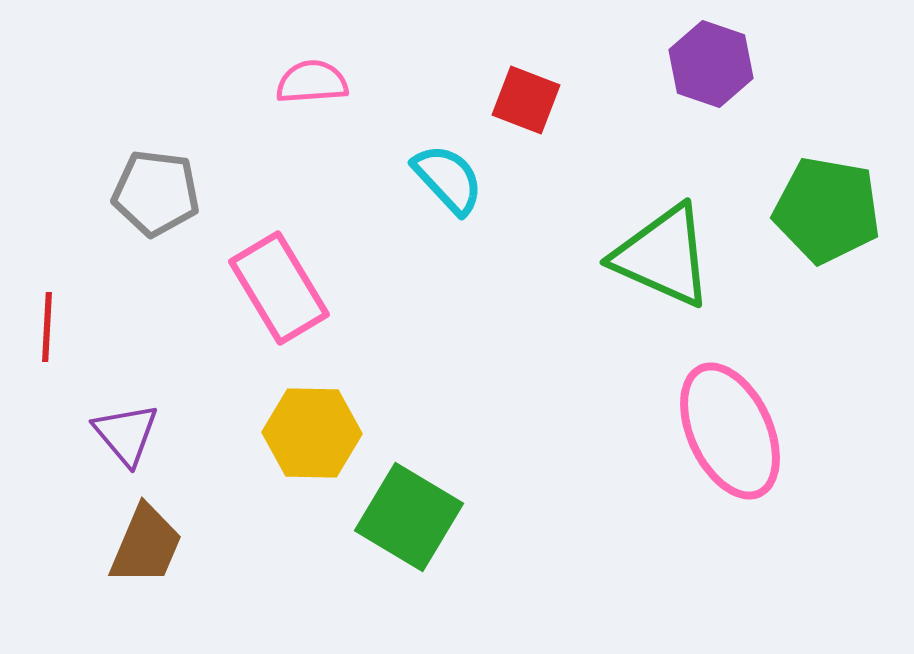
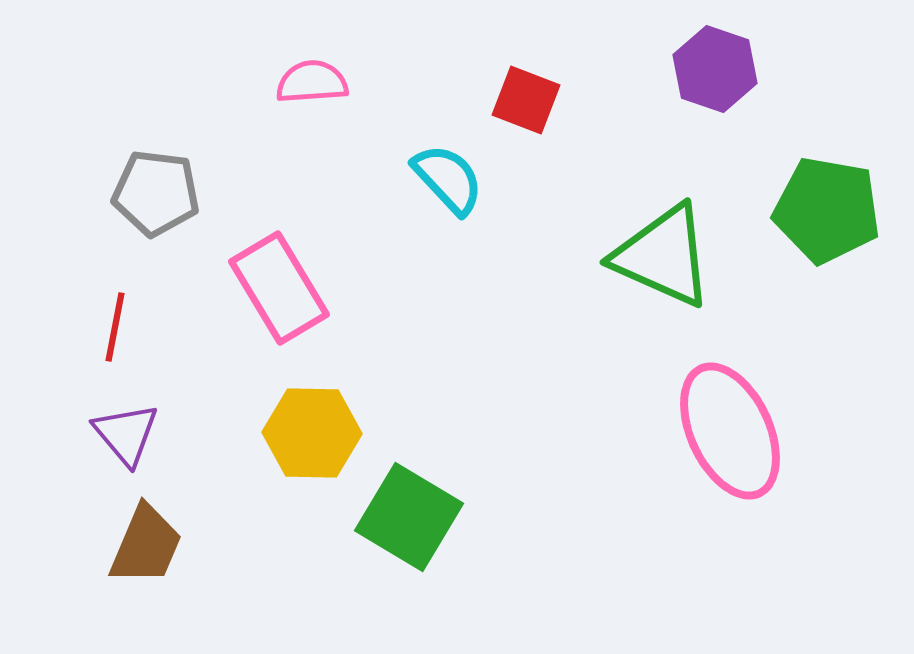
purple hexagon: moved 4 px right, 5 px down
red line: moved 68 px right; rotated 8 degrees clockwise
